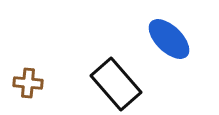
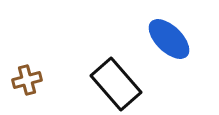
brown cross: moved 1 px left, 3 px up; rotated 20 degrees counterclockwise
